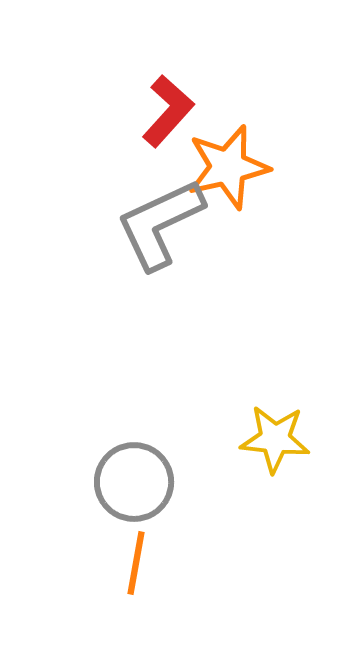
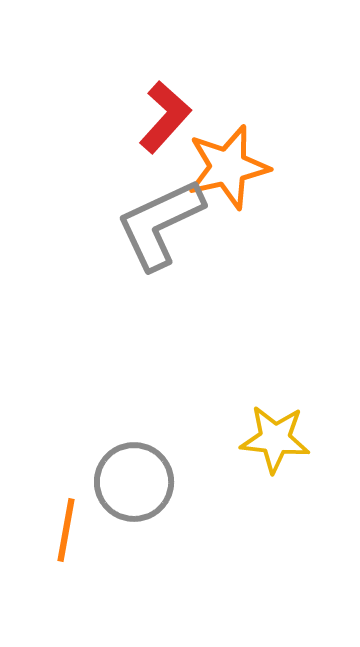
red L-shape: moved 3 px left, 6 px down
orange line: moved 70 px left, 33 px up
